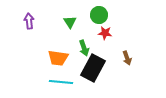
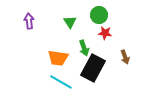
brown arrow: moved 2 px left, 1 px up
cyan line: rotated 25 degrees clockwise
